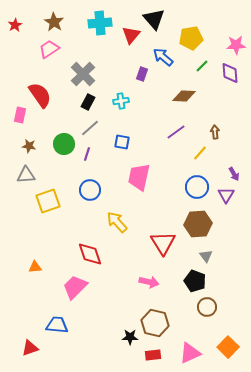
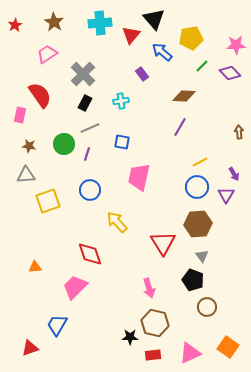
pink trapezoid at (49, 49): moved 2 px left, 5 px down
blue arrow at (163, 57): moved 1 px left, 5 px up
purple diamond at (230, 73): rotated 40 degrees counterclockwise
purple rectangle at (142, 74): rotated 56 degrees counterclockwise
black rectangle at (88, 102): moved 3 px left, 1 px down
gray line at (90, 128): rotated 18 degrees clockwise
purple line at (176, 132): moved 4 px right, 5 px up; rotated 24 degrees counterclockwise
brown arrow at (215, 132): moved 24 px right
yellow line at (200, 153): moved 9 px down; rotated 21 degrees clockwise
gray triangle at (206, 256): moved 4 px left
black pentagon at (195, 281): moved 2 px left, 1 px up
pink arrow at (149, 282): moved 6 px down; rotated 60 degrees clockwise
blue trapezoid at (57, 325): rotated 65 degrees counterclockwise
orange square at (228, 347): rotated 10 degrees counterclockwise
